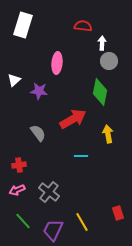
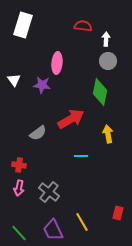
white arrow: moved 4 px right, 4 px up
gray circle: moved 1 px left
white triangle: rotated 24 degrees counterclockwise
purple star: moved 3 px right, 6 px up
red arrow: moved 2 px left
gray semicircle: rotated 90 degrees clockwise
red cross: rotated 16 degrees clockwise
pink arrow: moved 2 px right, 2 px up; rotated 56 degrees counterclockwise
red rectangle: rotated 32 degrees clockwise
green line: moved 4 px left, 12 px down
purple trapezoid: rotated 50 degrees counterclockwise
